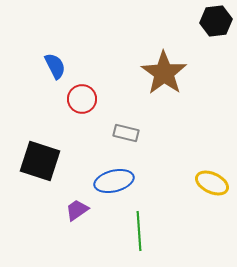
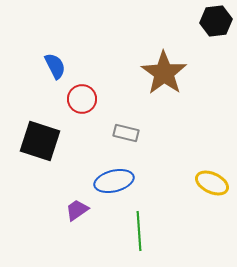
black square: moved 20 px up
